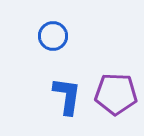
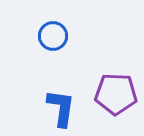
blue L-shape: moved 6 px left, 12 px down
